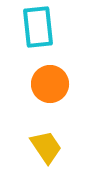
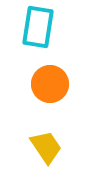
cyan rectangle: rotated 15 degrees clockwise
